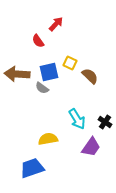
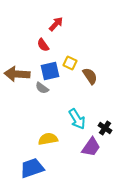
red semicircle: moved 5 px right, 4 px down
blue square: moved 1 px right, 1 px up
brown semicircle: rotated 12 degrees clockwise
black cross: moved 6 px down
